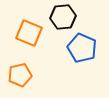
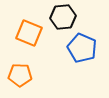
orange pentagon: rotated 15 degrees clockwise
